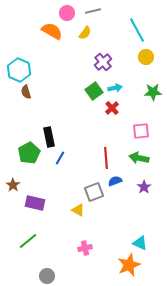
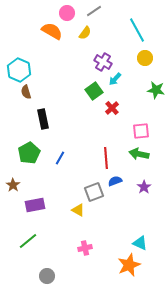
gray line: moved 1 px right; rotated 21 degrees counterclockwise
yellow circle: moved 1 px left, 1 px down
purple cross: rotated 18 degrees counterclockwise
cyan arrow: moved 9 px up; rotated 144 degrees clockwise
green star: moved 3 px right, 2 px up; rotated 12 degrees clockwise
black rectangle: moved 6 px left, 18 px up
green arrow: moved 4 px up
purple rectangle: moved 2 px down; rotated 24 degrees counterclockwise
